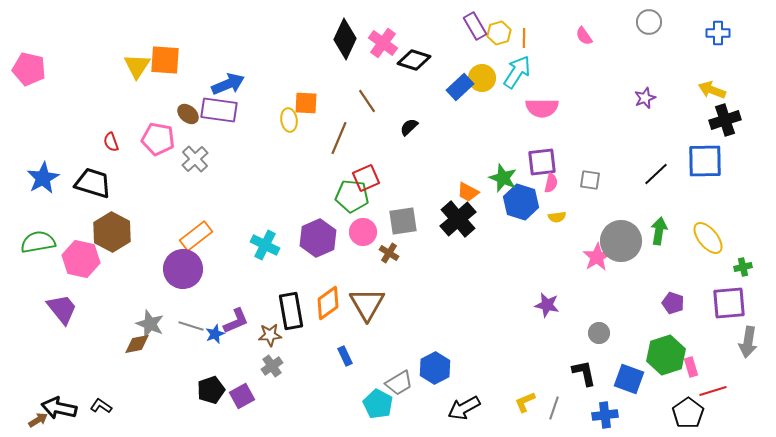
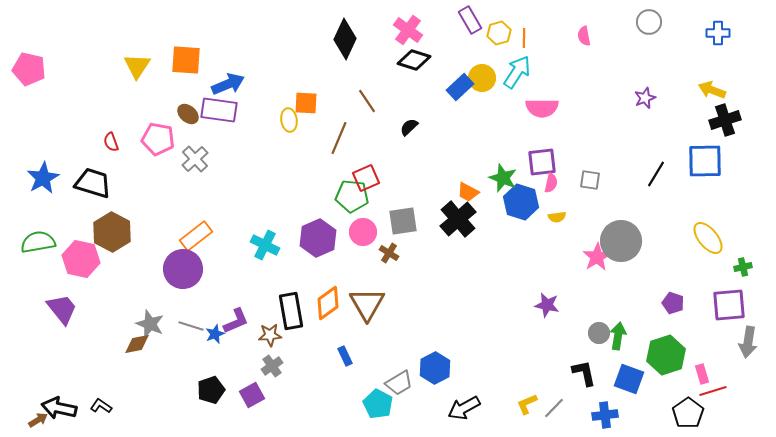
purple rectangle at (475, 26): moved 5 px left, 6 px up
pink semicircle at (584, 36): rotated 24 degrees clockwise
pink cross at (383, 43): moved 25 px right, 13 px up
orange square at (165, 60): moved 21 px right
black line at (656, 174): rotated 16 degrees counterclockwise
green arrow at (659, 231): moved 41 px left, 105 px down
purple square at (729, 303): moved 2 px down
pink rectangle at (691, 367): moved 11 px right, 7 px down
purple square at (242, 396): moved 10 px right, 1 px up
yellow L-shape at (525, 402): moved 2 px right, 2 px down
gray line at (554, 408): rotated 25 degrees clockwise
